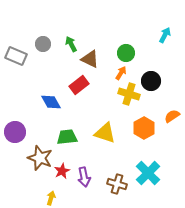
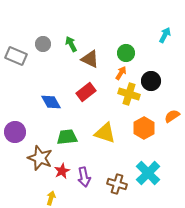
red rectangle: moved 7 px right, 7 px down
